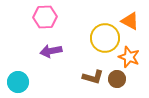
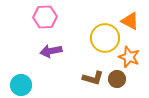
brown L-shape: moved 1 px down
cyan circle: moved 3 px right, 3 px down
